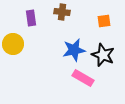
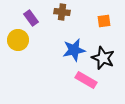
purple rectangle: rotated 28 degrees counterclockwise
yellow circle: moved 5 px right, 4 px up
black star: moved 3 px down
pink rectangle: moved 3 px right, 2 px down
